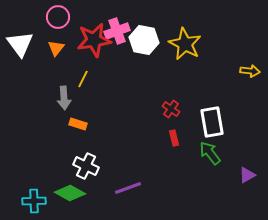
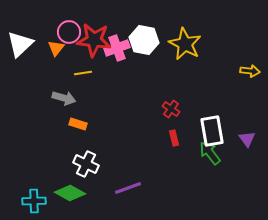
pink circle: moved 11 px right, 15 px down
pink cross: moved 17 px down
red star: rotated 16 degrees clockwise
white triangle: rotated 24 degrees clockwise
yellow line: moved 6 px up; rotated 54 degrees clockwise
gray arrow: rotated 70 degrees counterclockwise
white rectangle: moved 9 px down
white cross: moved 2 px up
purple triangle: moved 36 px up; rotated 36 degrees counterclockwise
